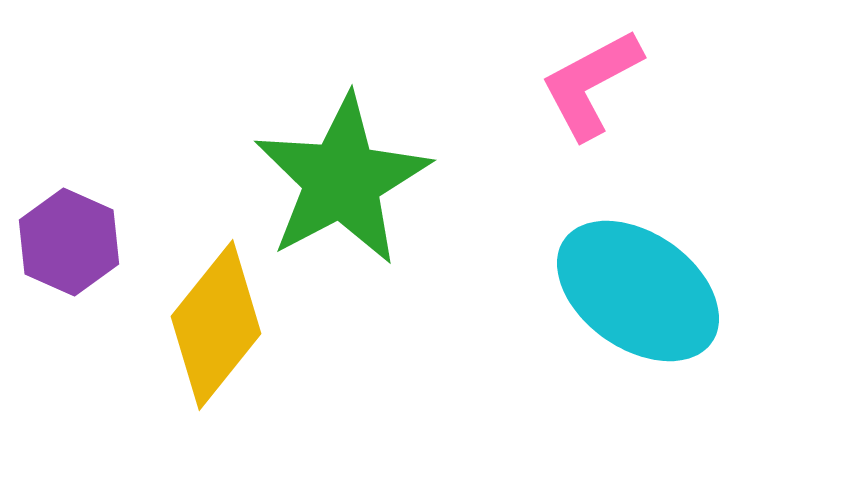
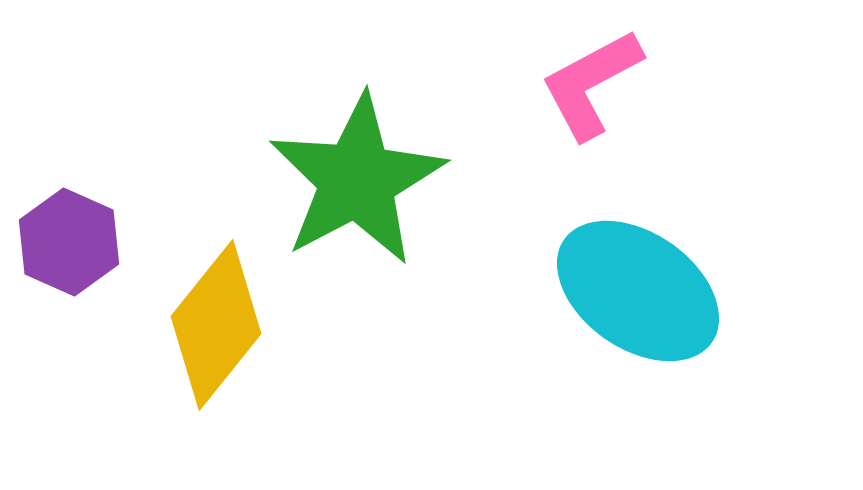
green star: moved 15 px right
